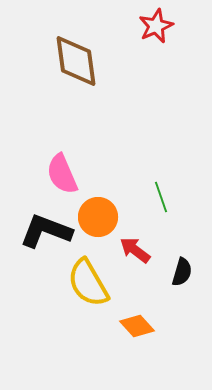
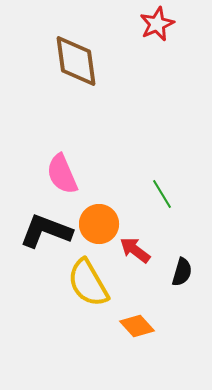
red star: moved 1 px right, 2 px up
green line: moved 1 px right, 3 px up; rotated 12 degrees counterclockwise
orange circle: moved 1 px right, 7 px down
